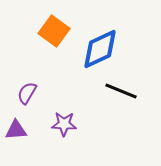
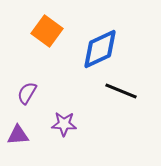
orange square: moved 7 px left
purple triangle: moved 2 px right, 5 px down
